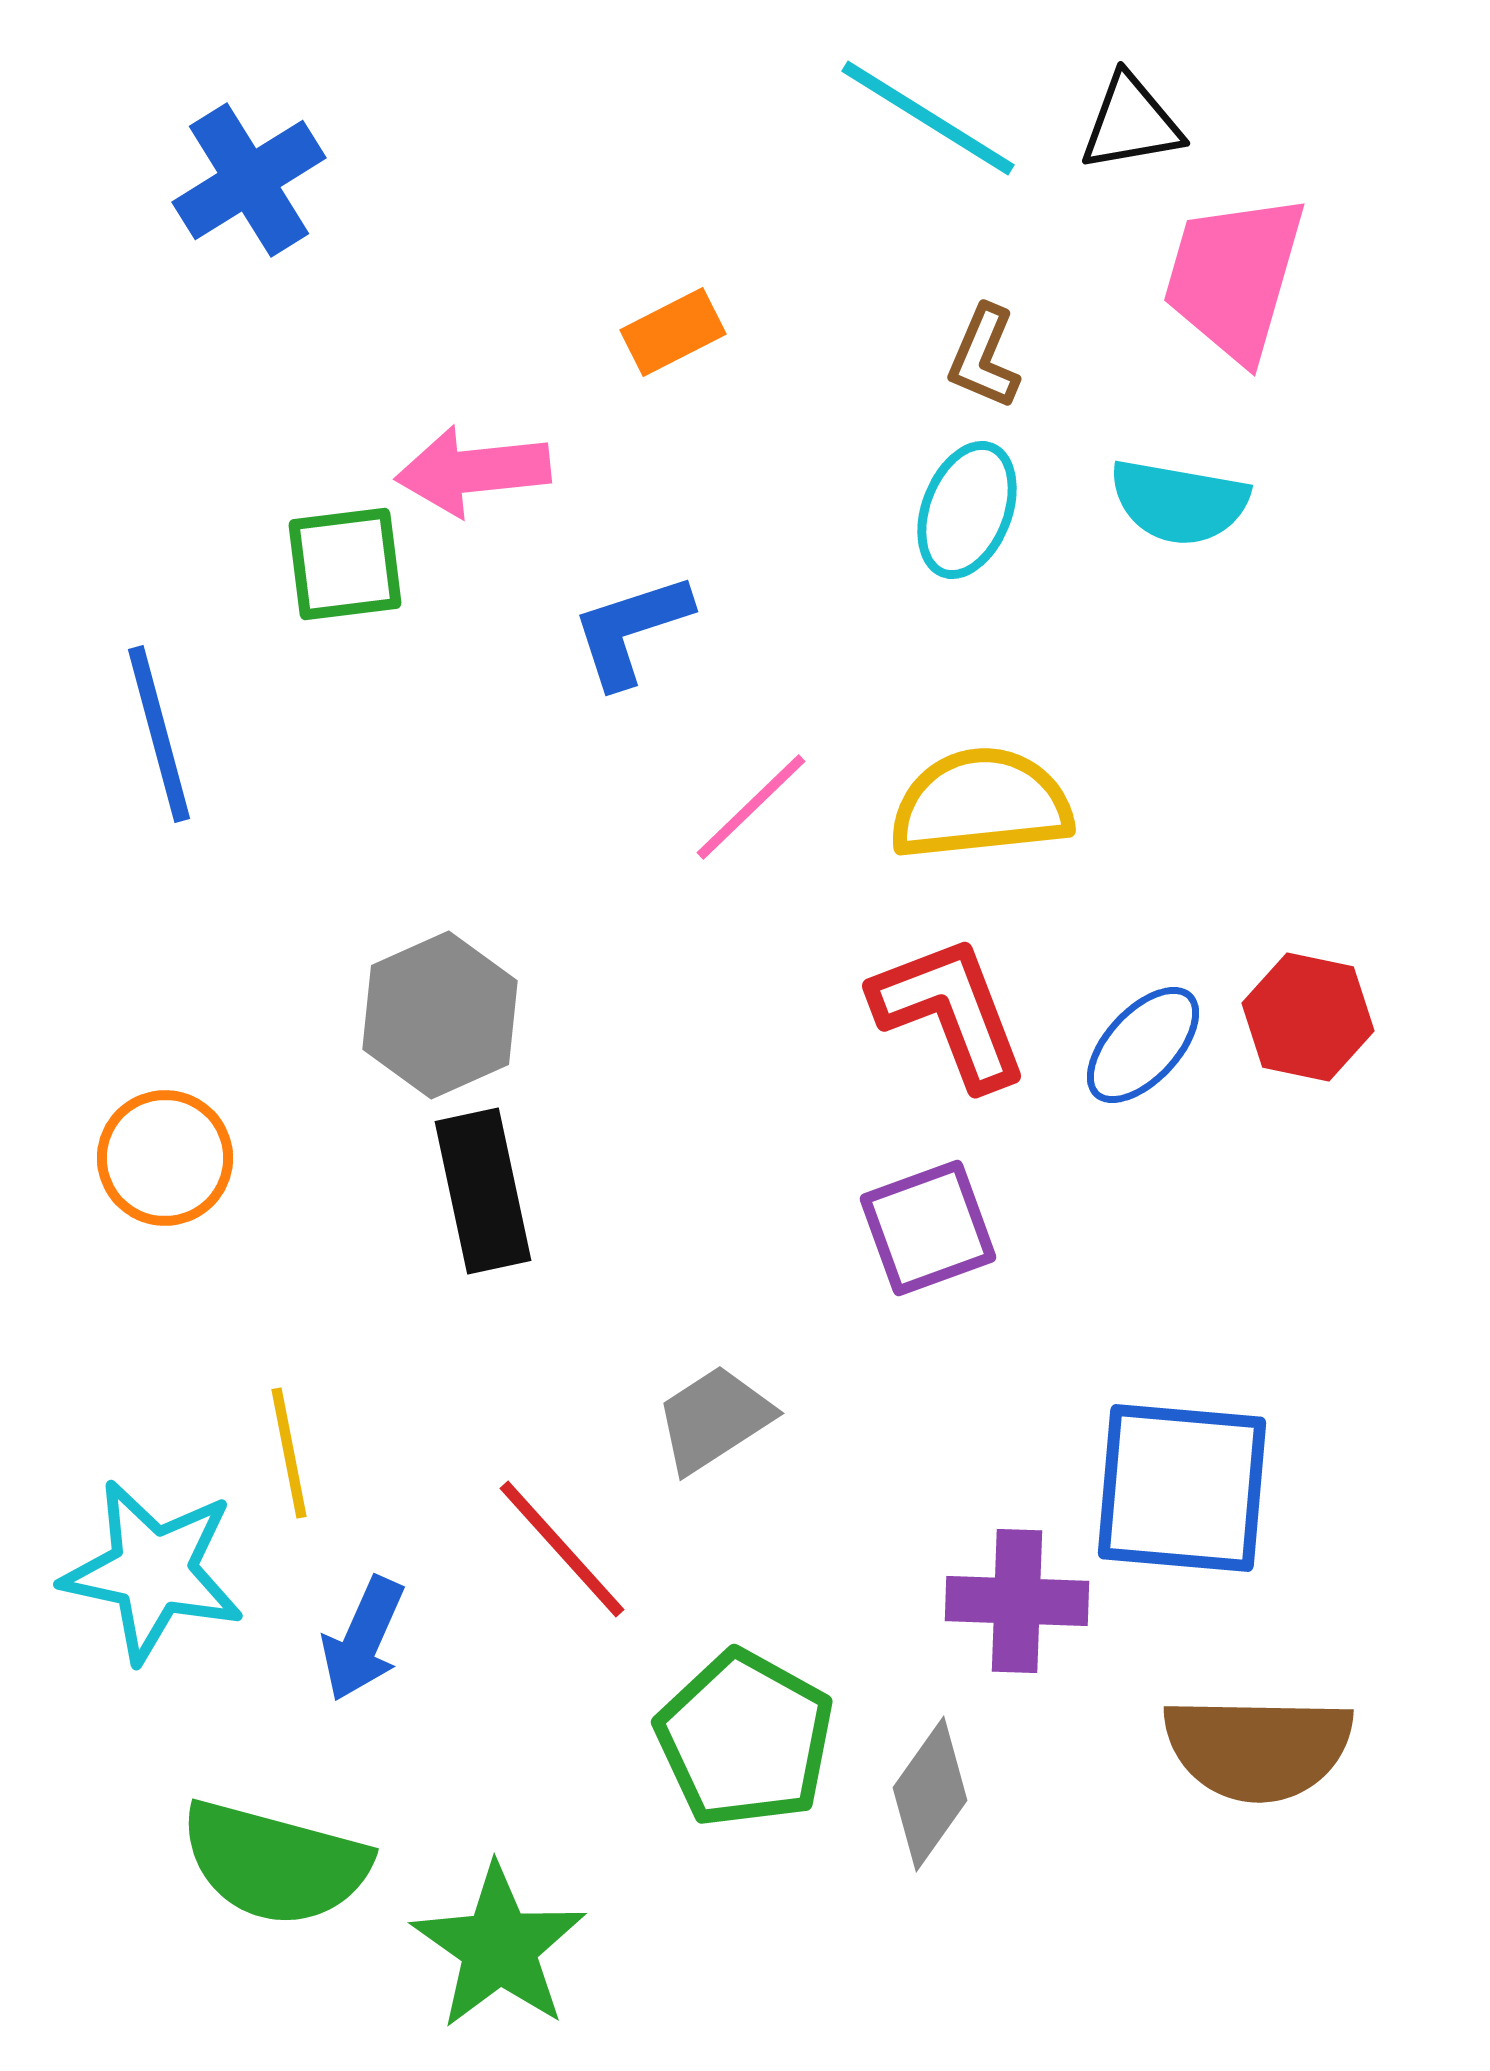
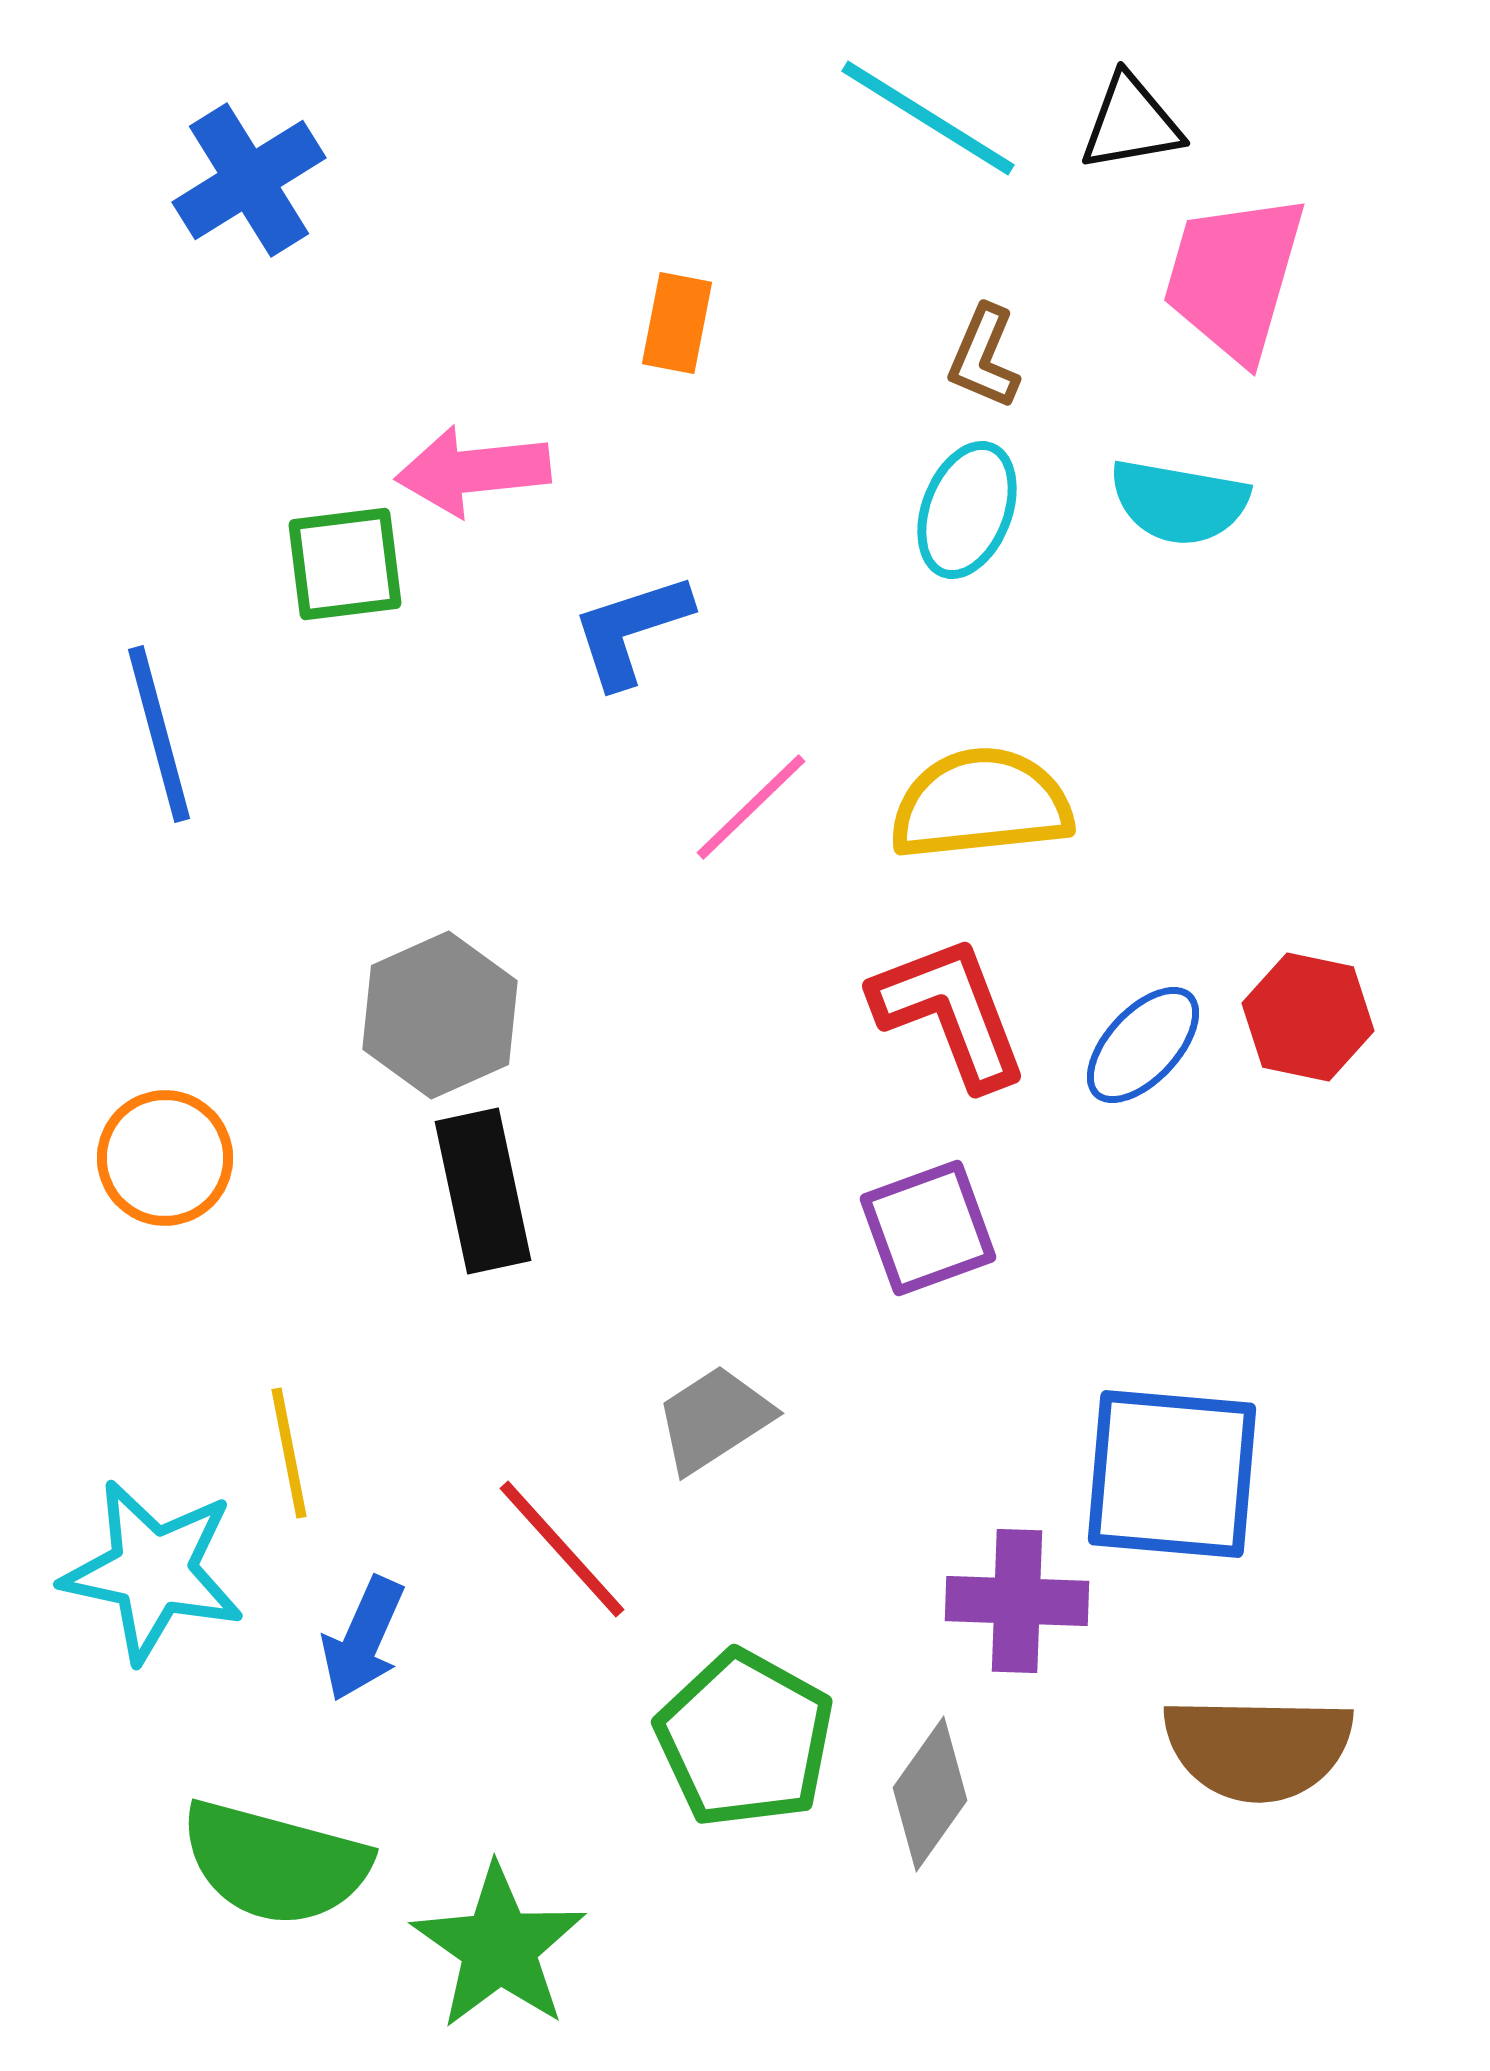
orange rectangle: moved 4 px right, 9 px up; rotated 52 degrees counterclockwise
blue square: moved 10 px left, 14 px up
